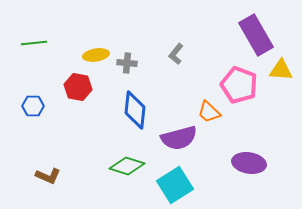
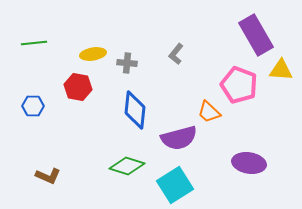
yellow ellipse: moved 3 px left, 1 px up
